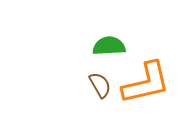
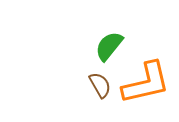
green semicircle: rotated 48 degrees counterclockwise
